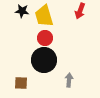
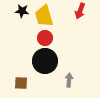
black circle: moved 1 px right, 1 px down
